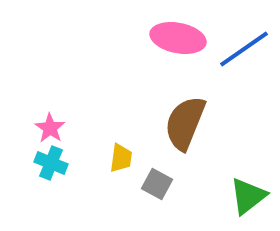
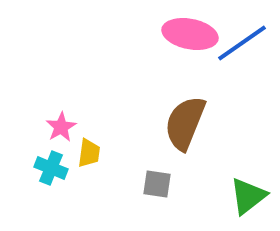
pink ellipse: moved 12 px right, 4 px up
blue line: moved 2 px left, 6 px up
pink star: moved 11 px right, 1 px up; rotated 8 degrees clockwise
yellow trapezoid: moved 32 px left, 5 px up
cyan cross: moved 5 px down
gray square: rotated 20 degrees counterclockwise
